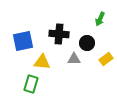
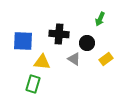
blue square: rotated 15 degrees clockwise
gray triangle: rotated 32 degrees clockwise
green rectangle: moved 2 px right
